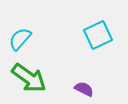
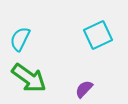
cyan semicircle: rotated 15 degrees counterclockwise
purple semicircle: rotated 72 degrees counterclockwise
